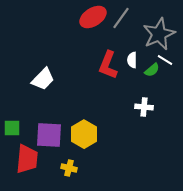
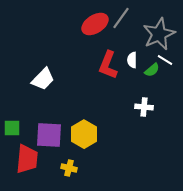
red ellipse: moved 2 px right, 7 px down
